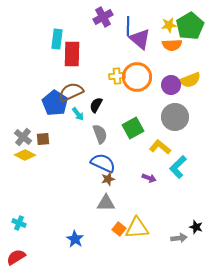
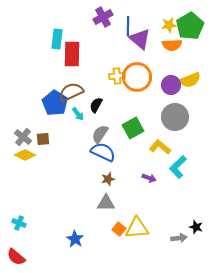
gray semicircle: rotated 126 degrees counterclockwise
blue semicircle: moved 11 px up
red semicircle: rotated 108 degrees counterclockwise
